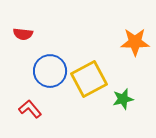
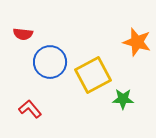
orange star: moved 2 px right; rotated 16 degrees clockwise
blue circle: moved 9 px up
yellow square: moved 4 px right, 4 px up
green star: rotated 15 degrees clockwise
